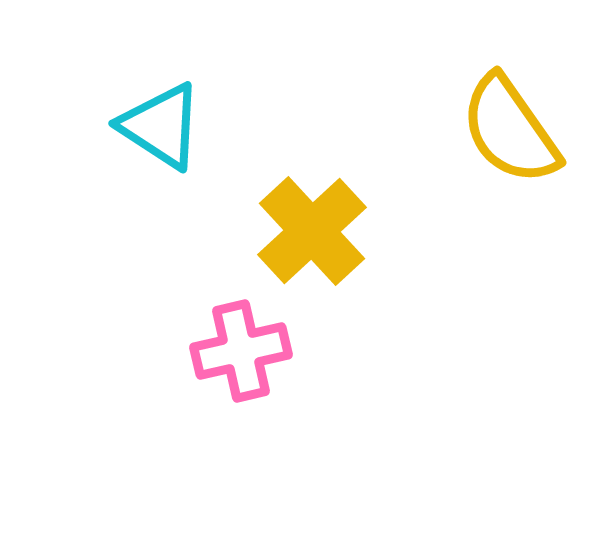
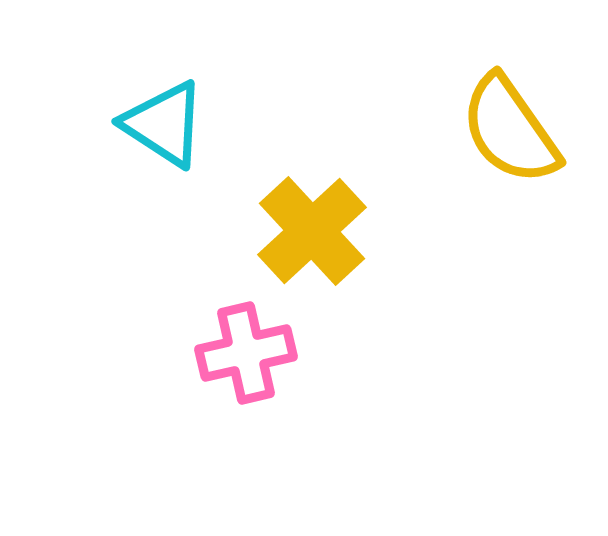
cyan triangle: moved 3 px right, 2 px up
pink cross: moved 5 px right, 2 px down
